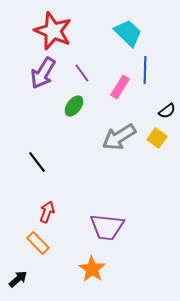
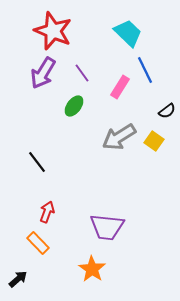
blue line: rotated 28 degrees counterclockwise
yellow square: moved 3 px left, 3 px down
